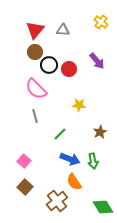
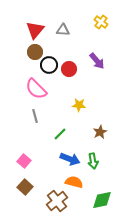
orange semicircle: rotated 138 degrees clockwise
green diamond: moved 1 px left, 7 px up; rotated 70 degrees counterclockwise
